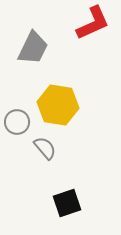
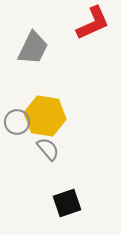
yellow hexagon: moved 13 px left, 11 px down
gray semicircle: moved 3 px right, 1 px down
